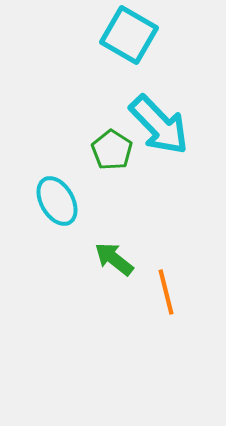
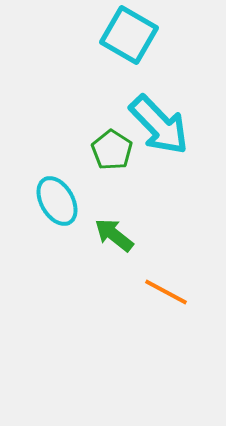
green arrow: moved 24 px up
orange line: rotated 48 degrees counterclockwise
